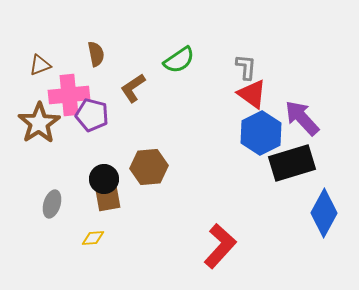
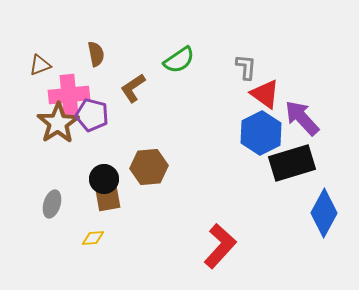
red triangle: moved 13 px right
brown star: moved 19 px right
